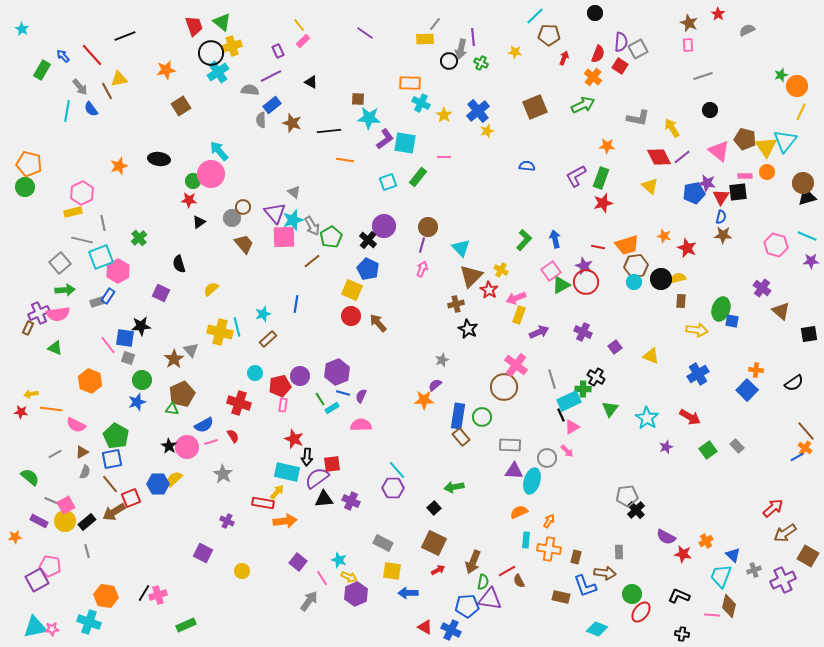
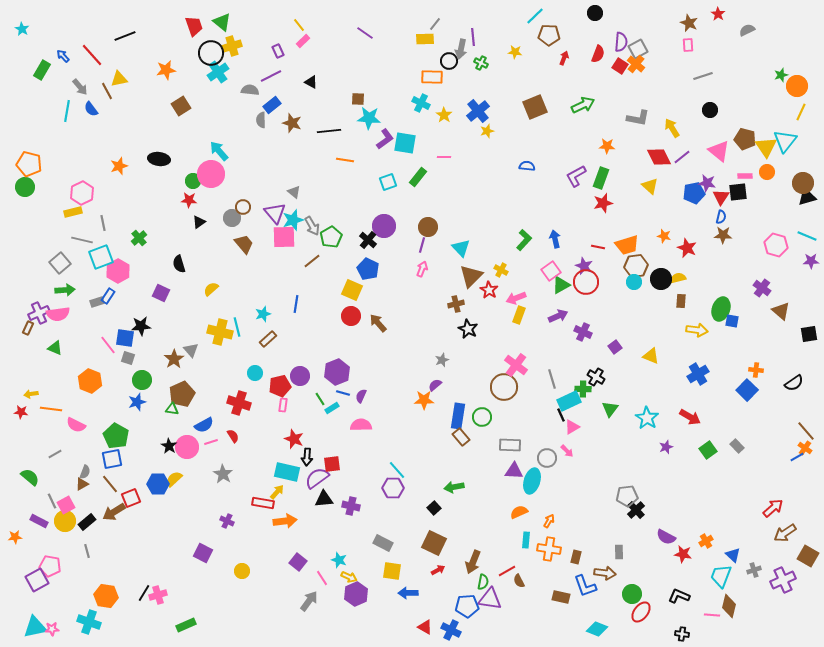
orange cross at (593, 77): moved 43 px right, 13 px up
orange rectangle at (410, 83): moved 22 px right, 6 px up
purple arrow at (539, 332): moved 19 px right, 16 px up
brown triangle at (82, 452): moved 32 px down
gray line at (52, 501): rotated 42 degrees clockwise
purple cross at (351, 501): moved 5 px down; rotated 12 degrees counterclockwise
